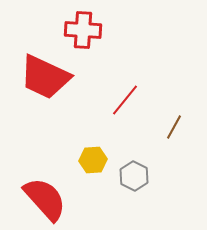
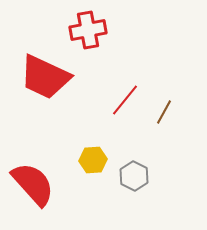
red cross: moved 5 px right; rotated 15 degrees counterclockwise
brown line: moved 10 px left, 15 px up
red semicircle: moved 12 px left, 15 px up
